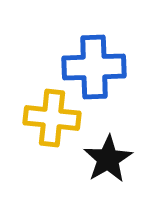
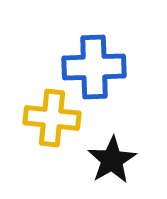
black star: moved 4 px right, 1 px down
